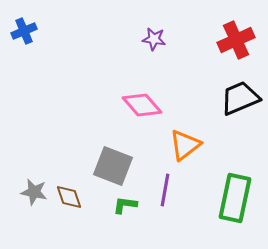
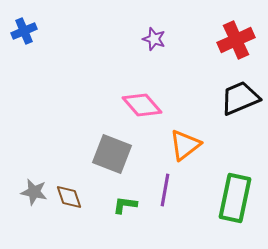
purple star: rotated 10 degrees clockwise
gray square: moved 1 px left, 12 px up
